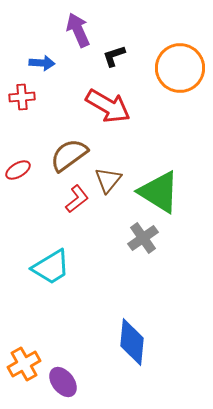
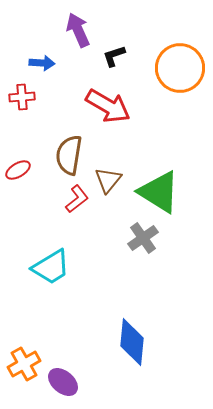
brown semicircle: rotated 45 degrees counterclockwise
purple ellipse: rotated 12 degrees counterclockwise
